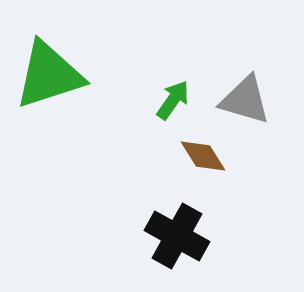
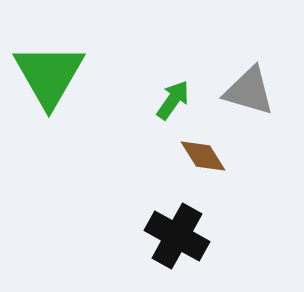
green triangle: rotated 42 degrees counterclockwise
gray triangle: moved 4 px right, 9 px up
